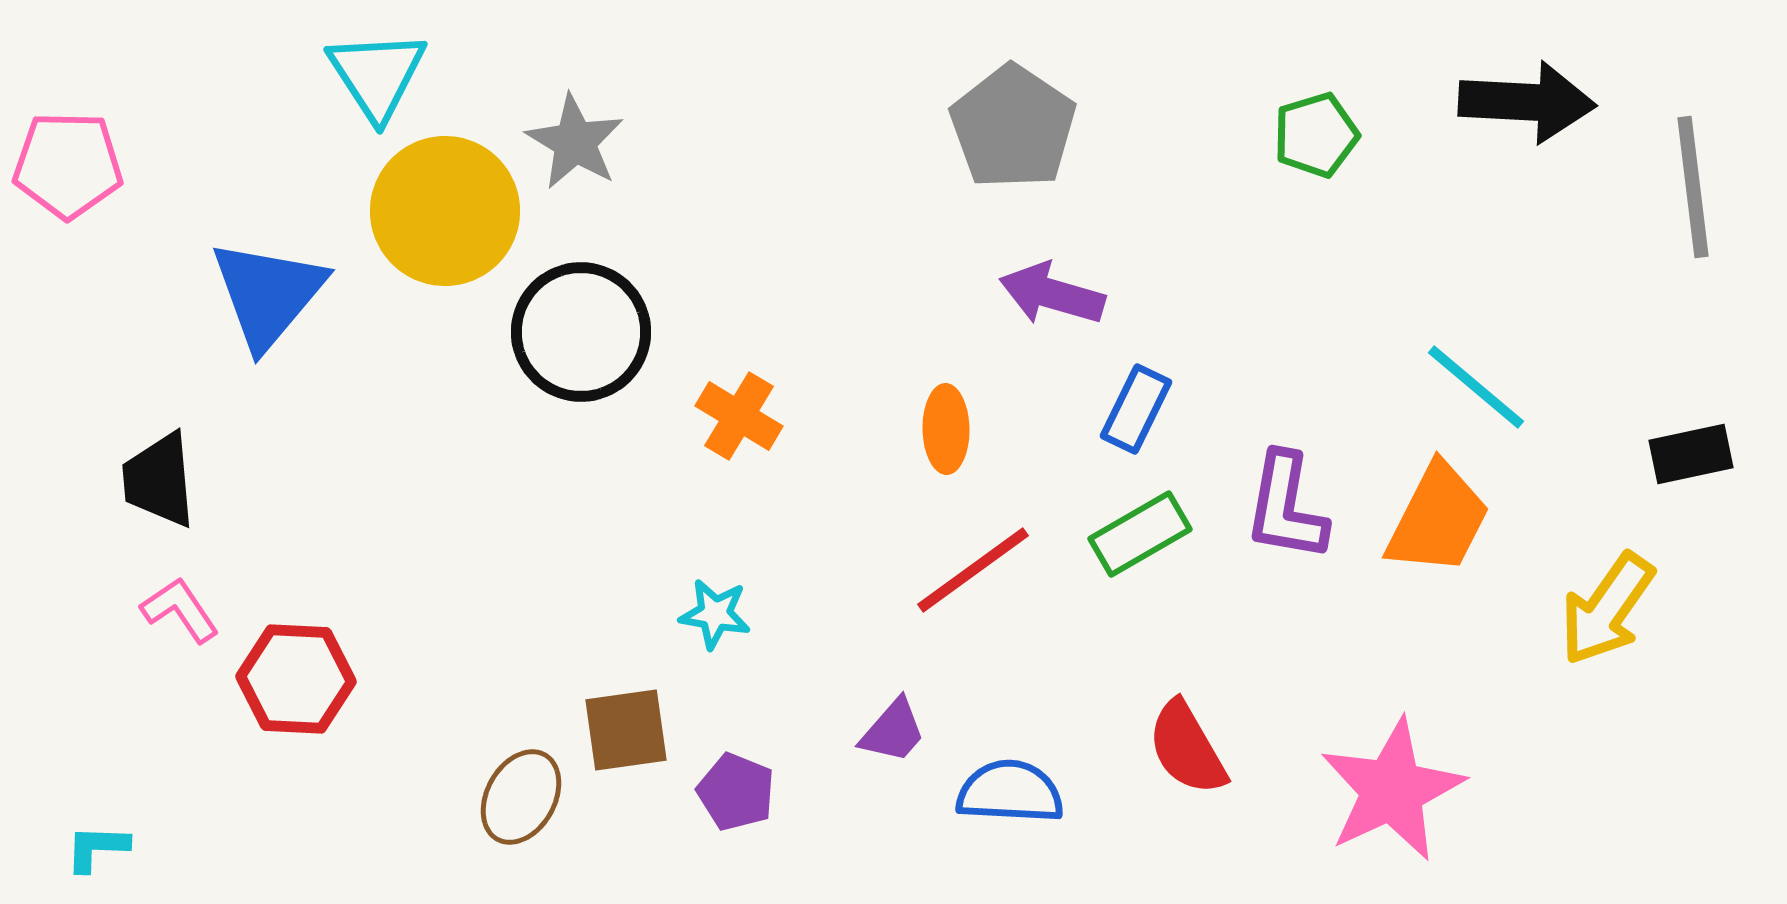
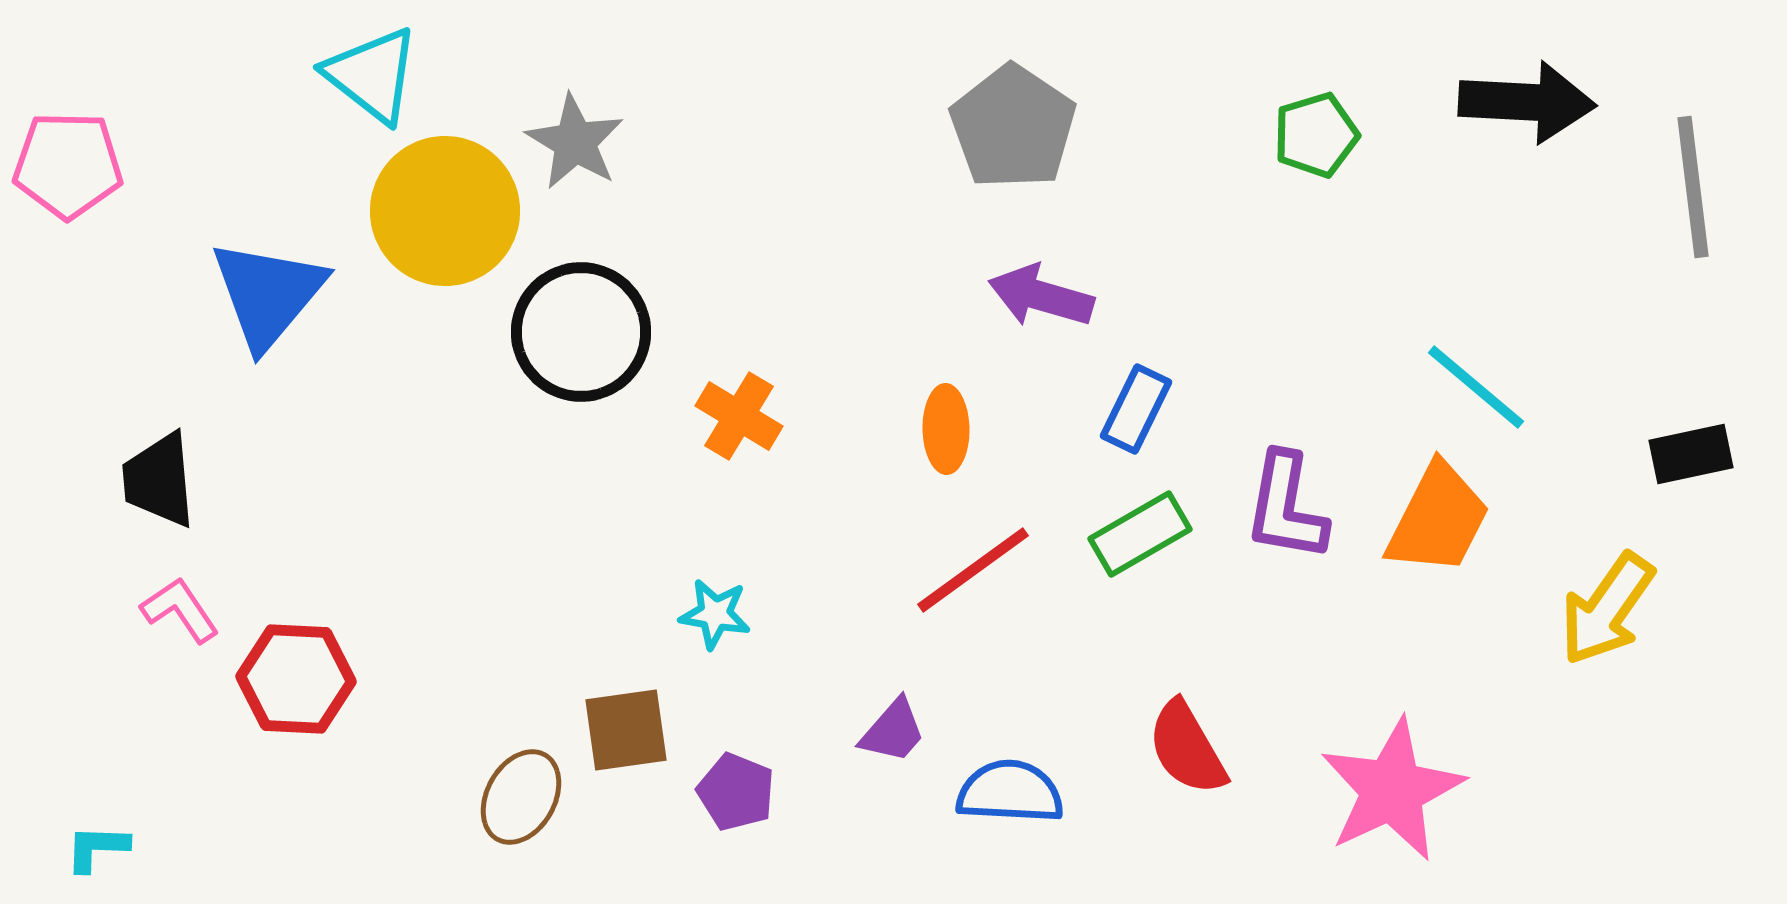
cyan triangle: moved 5 px left; rotated 19 degrees counterclockwise
purple arrow: moved 11 px left, 2 px down
